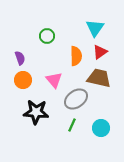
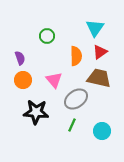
cyan circle: moved 1 px right, 3 px down
